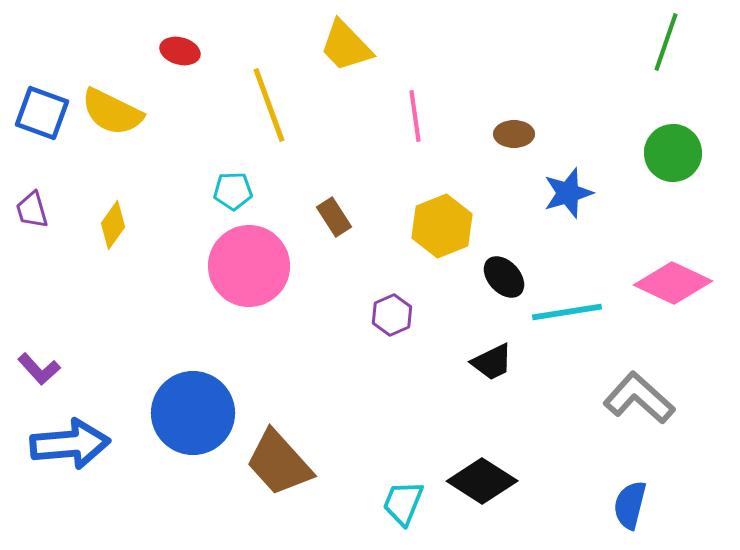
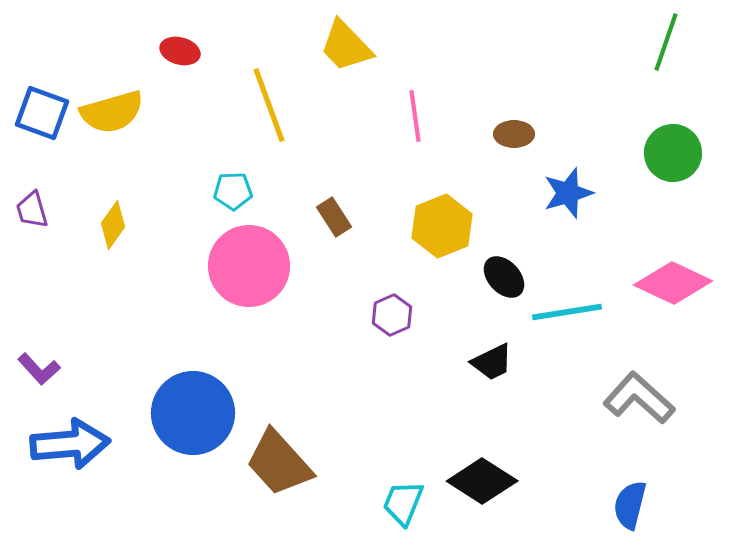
yellow semicircle: rotated 42 degrees counterclockwise
